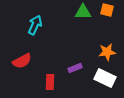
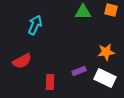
orange square: moved 4 px right
orange star: moved 1 px left
purple rectangle: moved 4 px right, 3 px down
